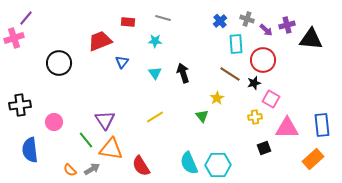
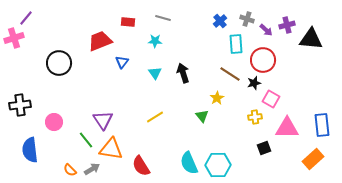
purple triangle: moved 2 px left
